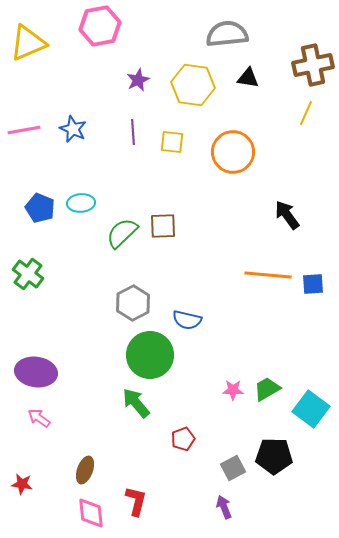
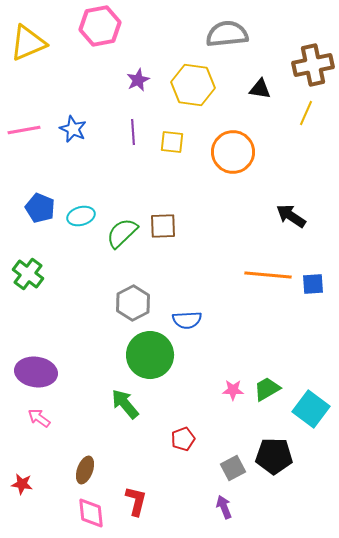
black triangle: moved 12 px right, 11 px down
cyan ellipse: moved 13 px down; rotated 12 degrees counterclockwise
black arrow: moved 4 px right, 1 px down; rotated 20 degrees counterclockwise
blue semicircle: rotated 16 degrees counterclockwise
green arrow: moved 11 px left, 1 px down
